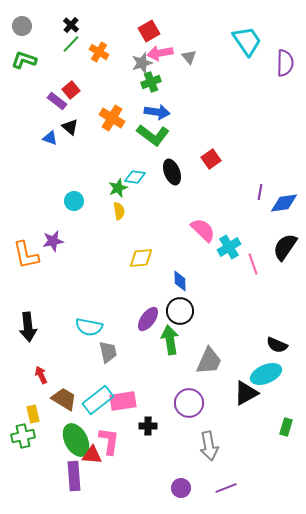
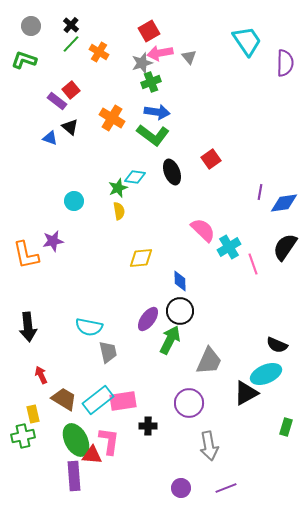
gray circle at (22, 26): moved 9 px right
green arrow at (170, 340): rotated 36 degrees clockwise
